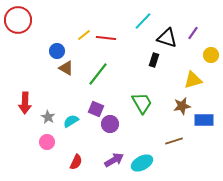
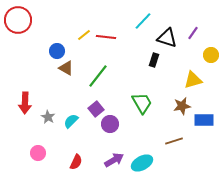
red line: moved 1 px up
green line: moved 2 px down
purple square: rotated 28 degrees clockwise
cyan semicircle: rotated 14 degrees counterclockwise
pink circle: moved 9 px left, 11 px down
